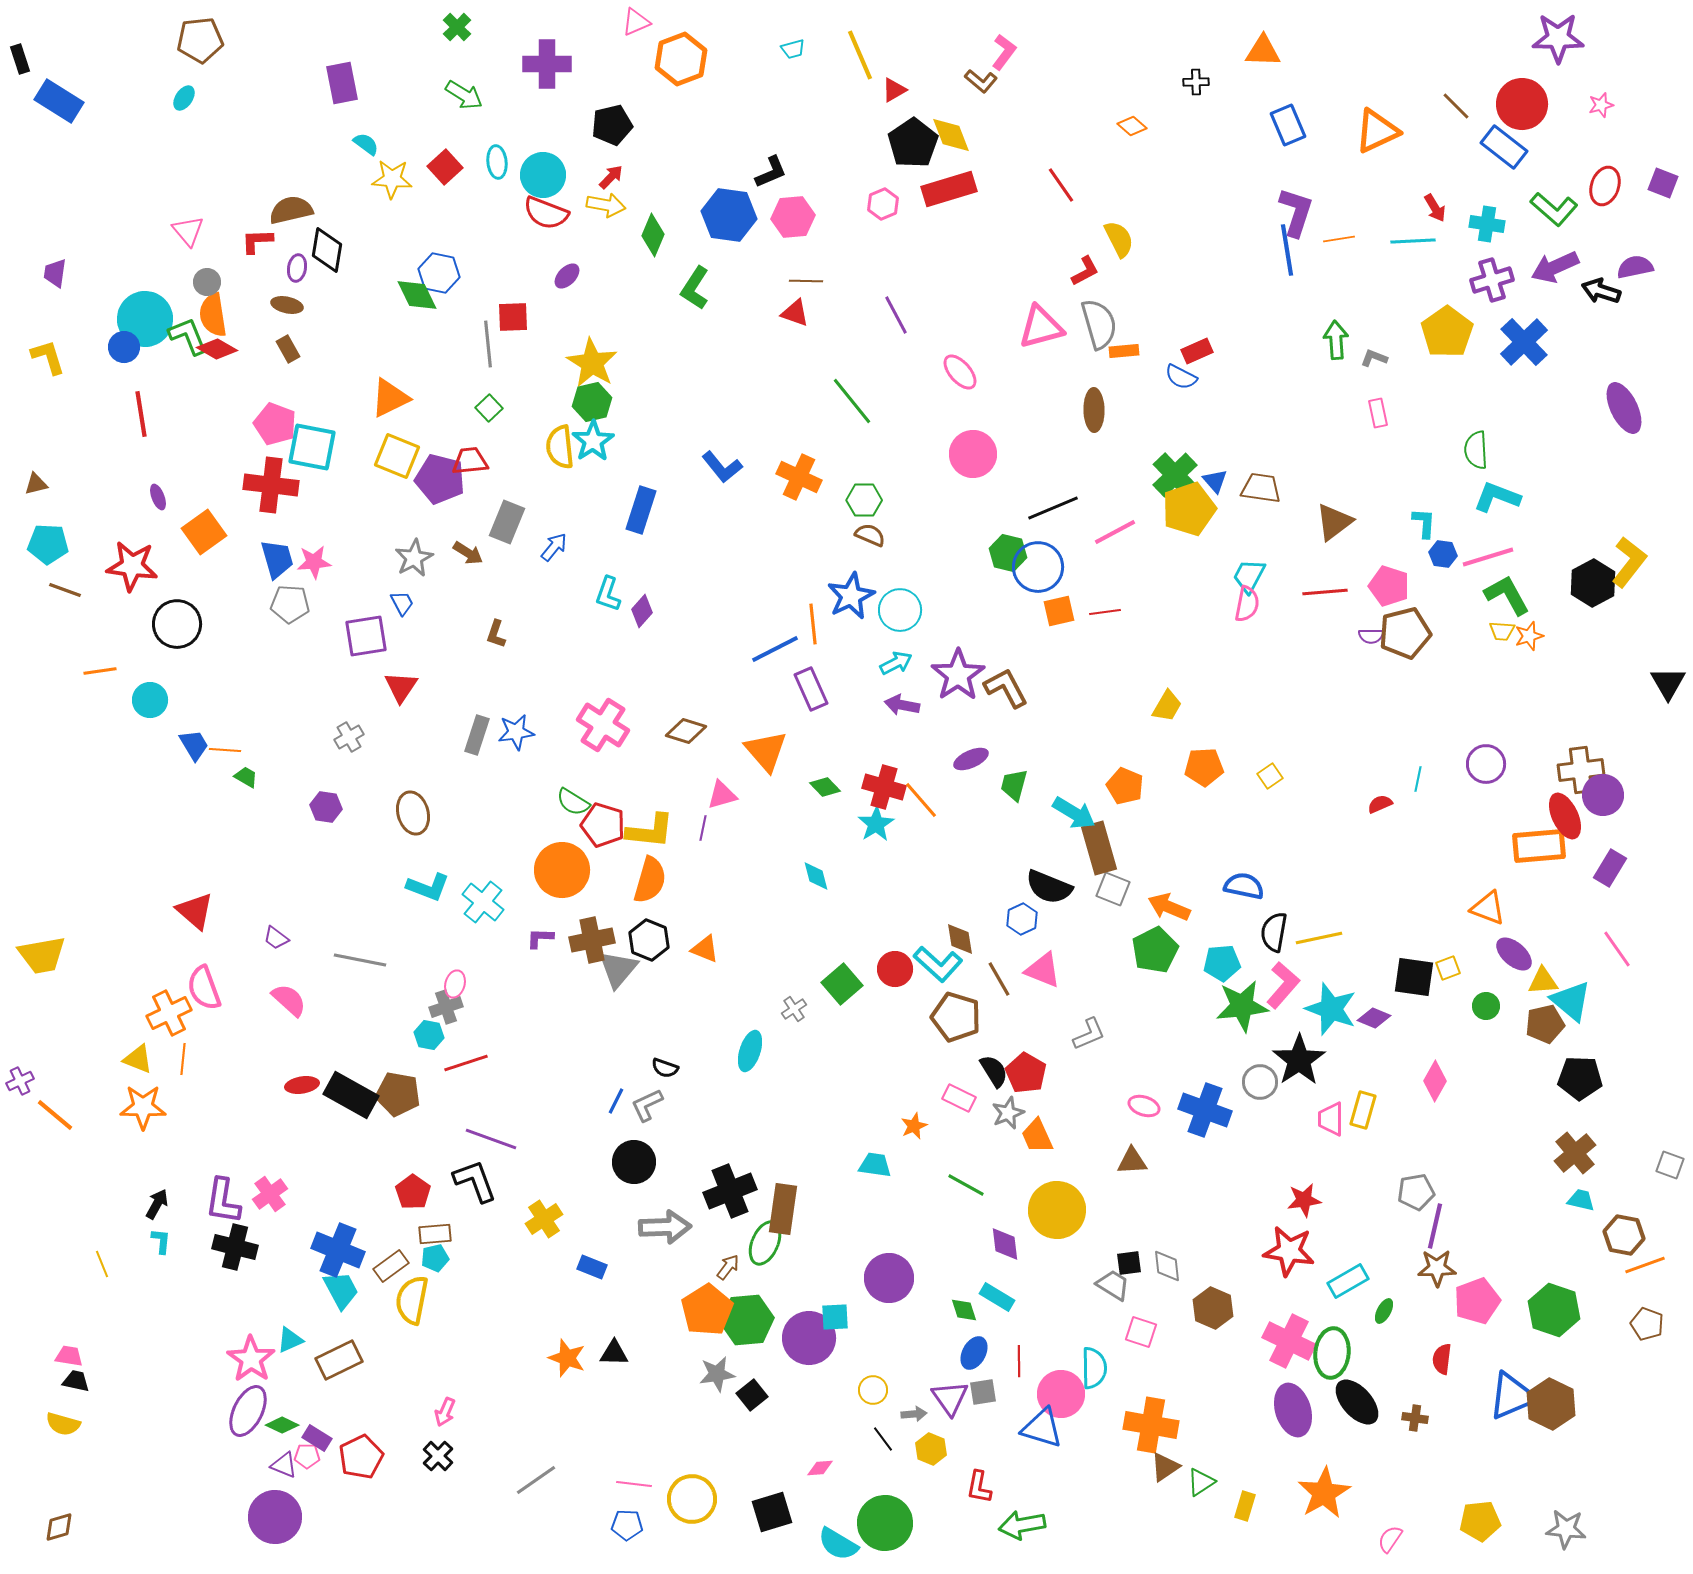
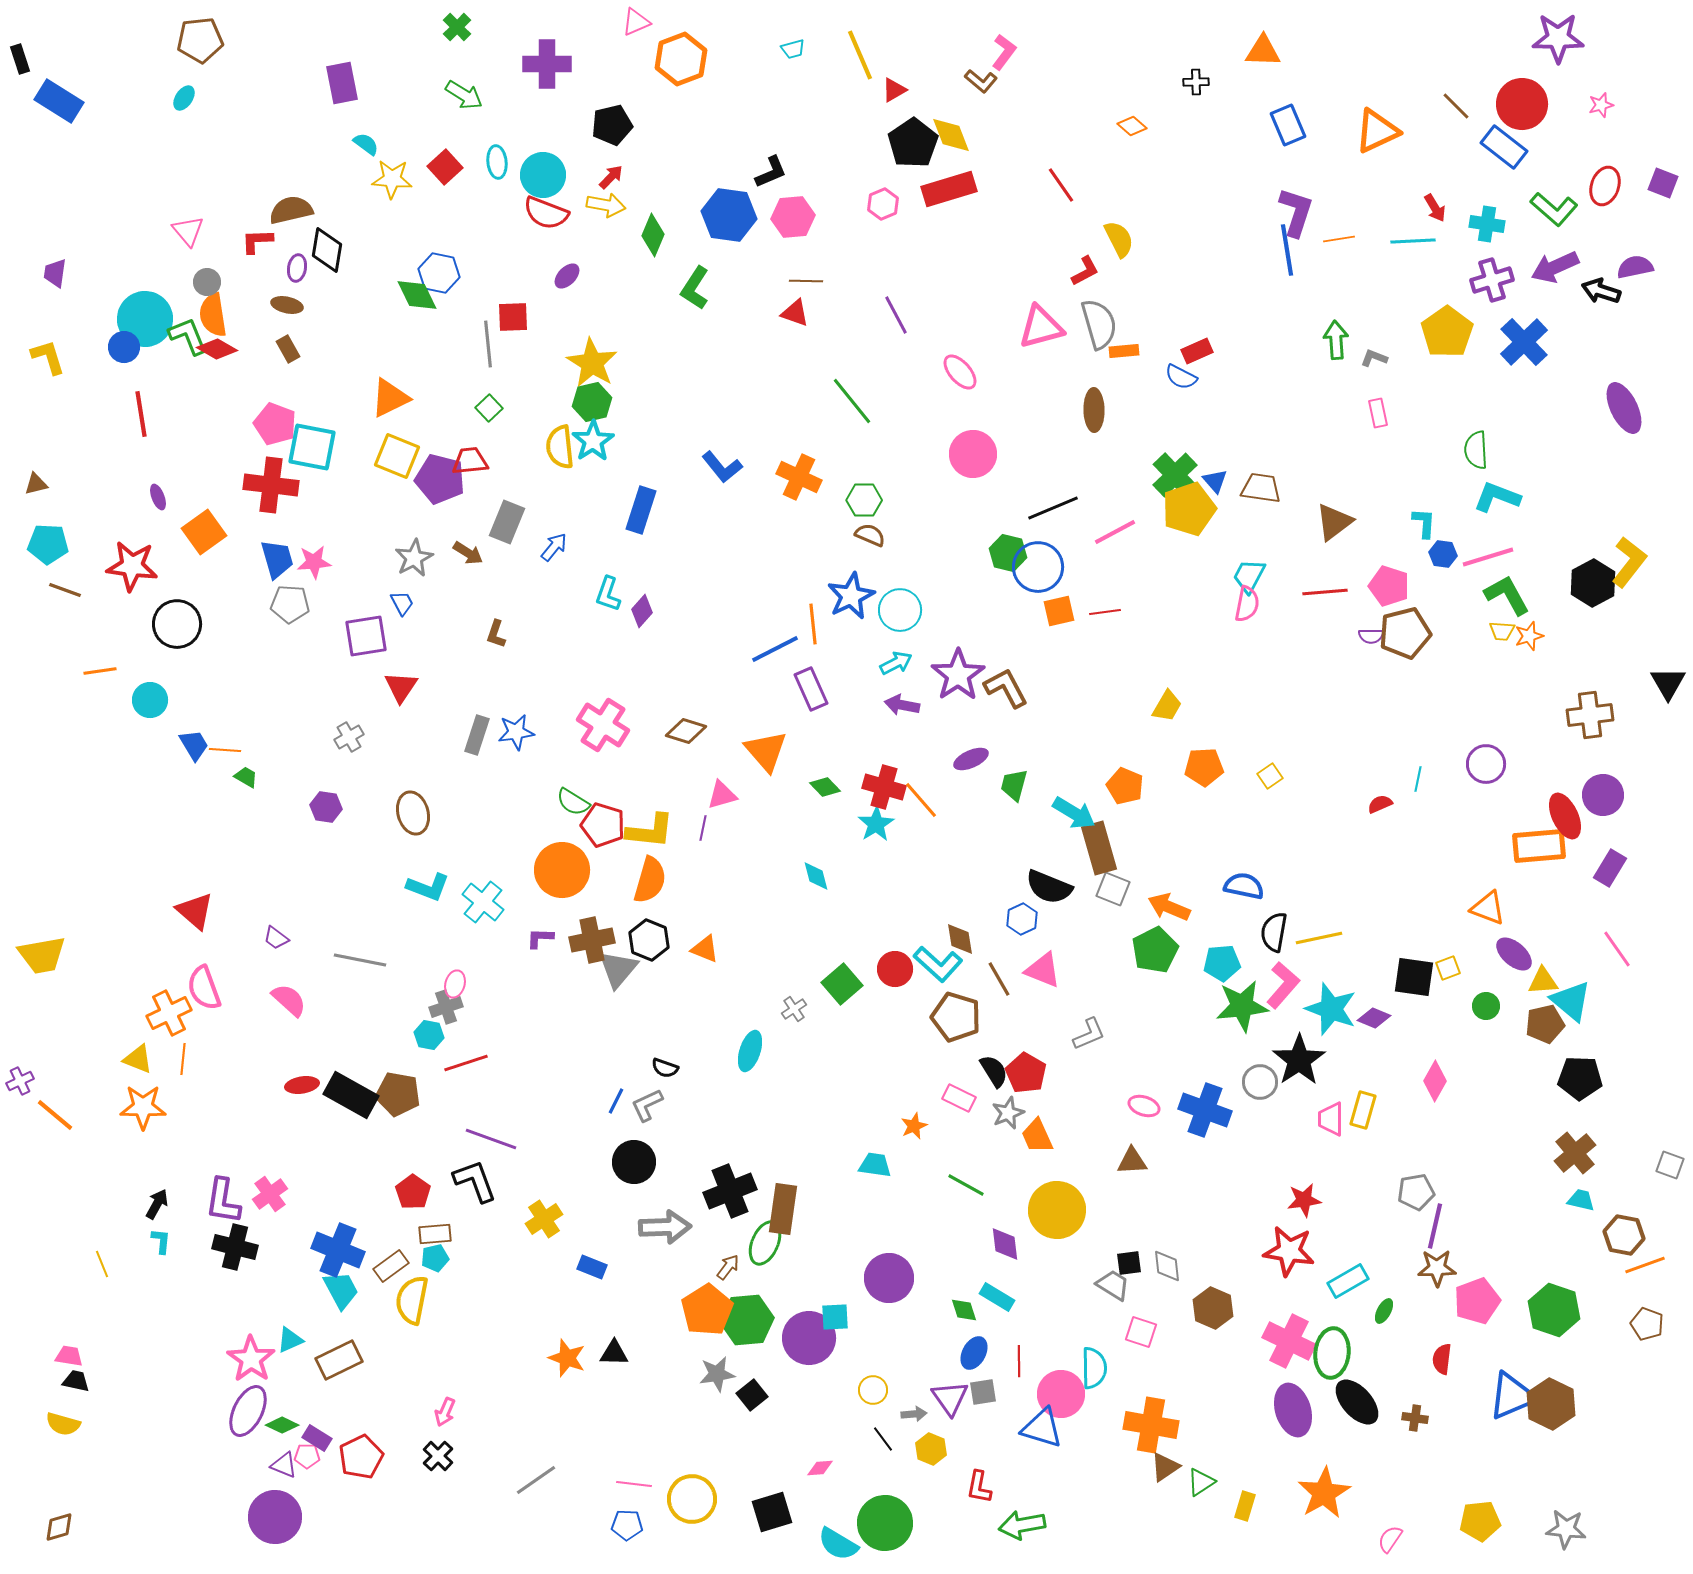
brown cross at (1581, 770): moved 9 px right, 55 px up
